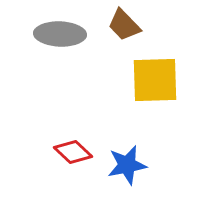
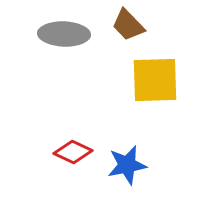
brown trapezoid: moved 4 px right
gray ellipse: moved 4 px right
red diamond: rotated 18 degrees counterclockwise
